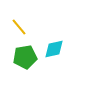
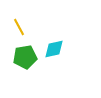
yellow line: rotated 12 degrees clockwise
